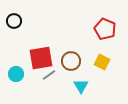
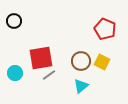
brown circle: moved 10 px right
cyan circle: moved 1 px left, 1 px up
cyan triangle: rotated 21 degrees clockwise
